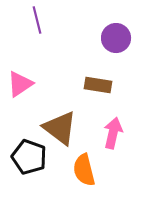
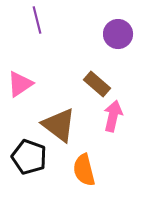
purple circle: moved 2 px right, 4 px up
brown rectangle: moved 1 px left, 1 px up; rotated 32 degrees clockwise
brown triangle: moved 1 px left, 3 px up
pink arrow: moved 17 px up
